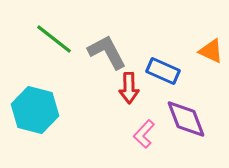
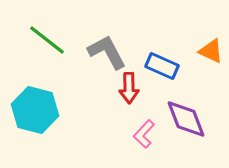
green line: moved 7 px left, 1 px down
blue rectangle: moved 1 px left, 5 px up
